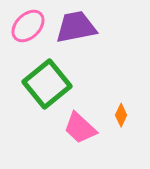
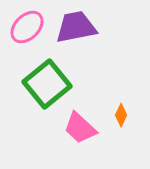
pink ellipse: moved 1 px left, 1 px down
